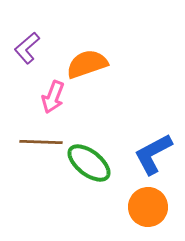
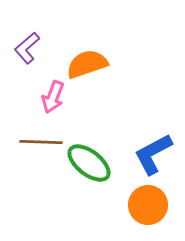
orange circle: moved 2 px up
